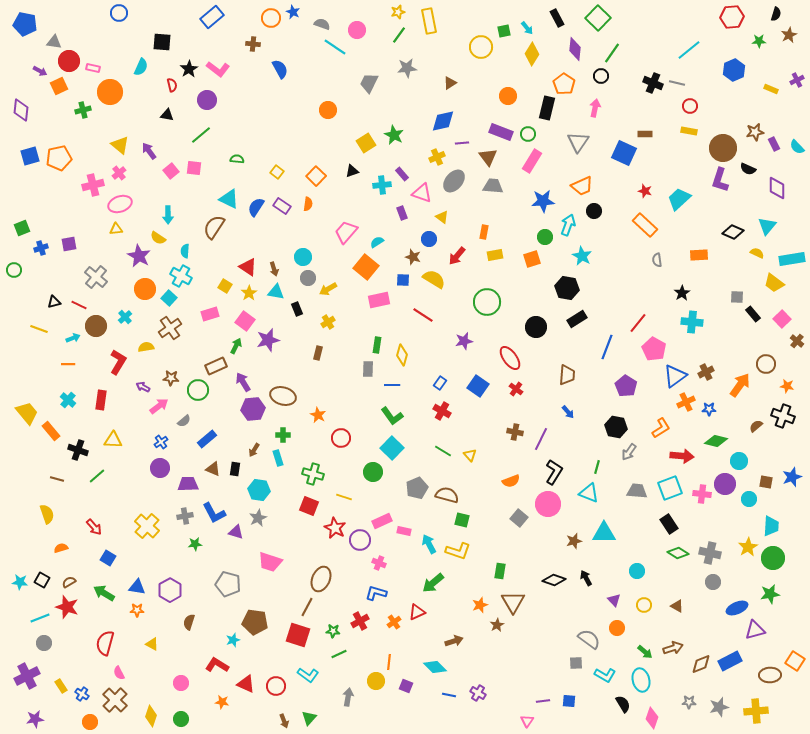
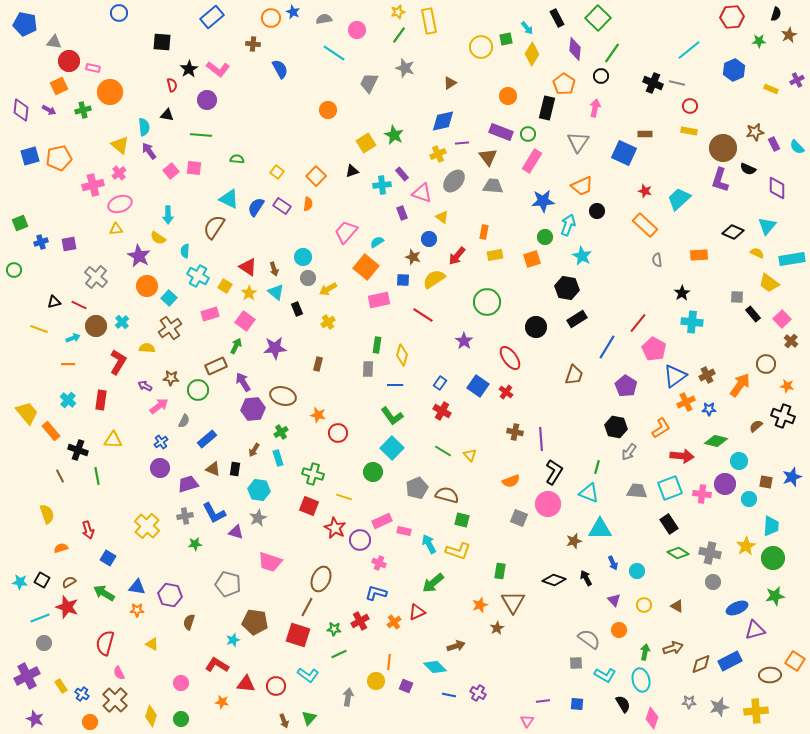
gray semicircle at (322, 24): moved 2 px right, 5 px up; rotated 28 degrees counterclockwise
green square at (504, 31): moved 2 px right, 8 px down
cyan line at (335, 47): moved 1 px left, 6 px down
cyan semicircle at (141, 67): moved 3 px right, 60 px down; rotated 30 degrees counterclockwise
gray star at (407, 68): moved 2 px left; rotated 24 degrees clockwise
purple arrow at (40, 71): moved 9 px right, 39 px down
green line at (201, 135): rotated 45 degrees clockwise
yellow cross at (437, 157): moved 1 px right, 3 px up
black circle at (594, 211): moved 3 px right
green square at (22, 228): moved 2 px left, 5 px up
blue cross at (41, 248): moved 6 px up
cyan cross at (181, 276): moved 17 px right
yellow semicircle at (434, 279): rotated 65 degrees counterclockwise
yellow trapezoid at (774, 283): moved 5 px left
orange circle at (145, 289): moved 2 px right, 3 px up
cyan triangle at (276, 292): rotated 30 degrees clockwise
cyan cross at (125, 317): moved 3 px left, 5 px down
purple star at (268, 340): moved 7 px right, 8 px down; rotated 10 degrees clockwise
purple star at (464, 341): rotated 24 degrees counterclockwise
brown cross at (797, 341): moved 6 px left
yellow semicircle at (146, 347): moved 1 px right, 1 px down; rotated 14 degrees clockwise
blue line at (607, 347): rotated 10 degrees clockwise
brown rectangle at (318, 353): moved 11 px down
brown cross at (706, 372): moved 1 px right, 3 px down
brown trapezoid at (567, 375): moved 7 px right; rotated 15 degrees clockwise
blue line at (392, 385): moved 3 px right
purple arrow at (143, 387): moved 2 px right, 1 px up
red cross at (516, 389): moved 10 px left, 3 px down
blue arrow at (568, 412): moved 45 px right, 151 px down; rotated 16 degrees clockwise
orange star at (318, 415): rotated 14 degrees counterclockwise
gray semicircle at (184, 421): rotated 24 degrees counterclockwise
green cross at (283, 435): moved 2 px left, 3 px up; rotated 32 degrees counterclockwise
red circle at (341, 438): moved 3 px left, 5 px up
purple line at (541, 439): rotated 30 degrees counterclockwise
green line at (97, 476): rotated 60 degrees counterclockwise
brown line at (57, 479): moved 3 px right, 3 px up; rotated 48 degrees clockwise
purple trapezoid at (188, 484): rotated 15 degrees counterclockwise
gray square at (519, 518): rotated 18 degrees counterclockwise
red arrow at (94, 527): moved 6 px left, 3 px down; rotated 24 degrees clockwise
cyan triangle at (604, 533): moved 4 px left, 4 px up
yellow star at (748, 547): moved 2 px left, 1 px up
purple hexagon at (170, 590): moved 5 px down; rotated 20 degrees counterclockwise
green star at (770, 594): moved 5 px right, 2 px down
brown star at (497, 625): moved 3 px down
orange circle at (617, 628): moved 2 px right, 2 px down
green star at (333, 631): moved 1 px right, 2 px up
brown arrow at (454, 641): moved 2 px right, 5 px down
green arrow at (645, 652): rotated 119 degrees counterclockwise
red triangle at (246, 684): rotated 18 degrees counterclockwise
blue square at (569, 701): moved 8 px right, 3 px down
purple star at (35, 719): rotated 30 degrees clockwise
